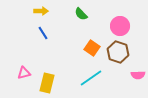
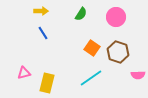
green semicircle: rotated 104 degrees counterclockwise
pink circle: moved 4 px left, 9 px up
